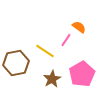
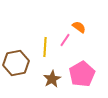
pink line: moved 1 px left
yellow line: moved 4 px up; rotated 60 degrees clockwise
